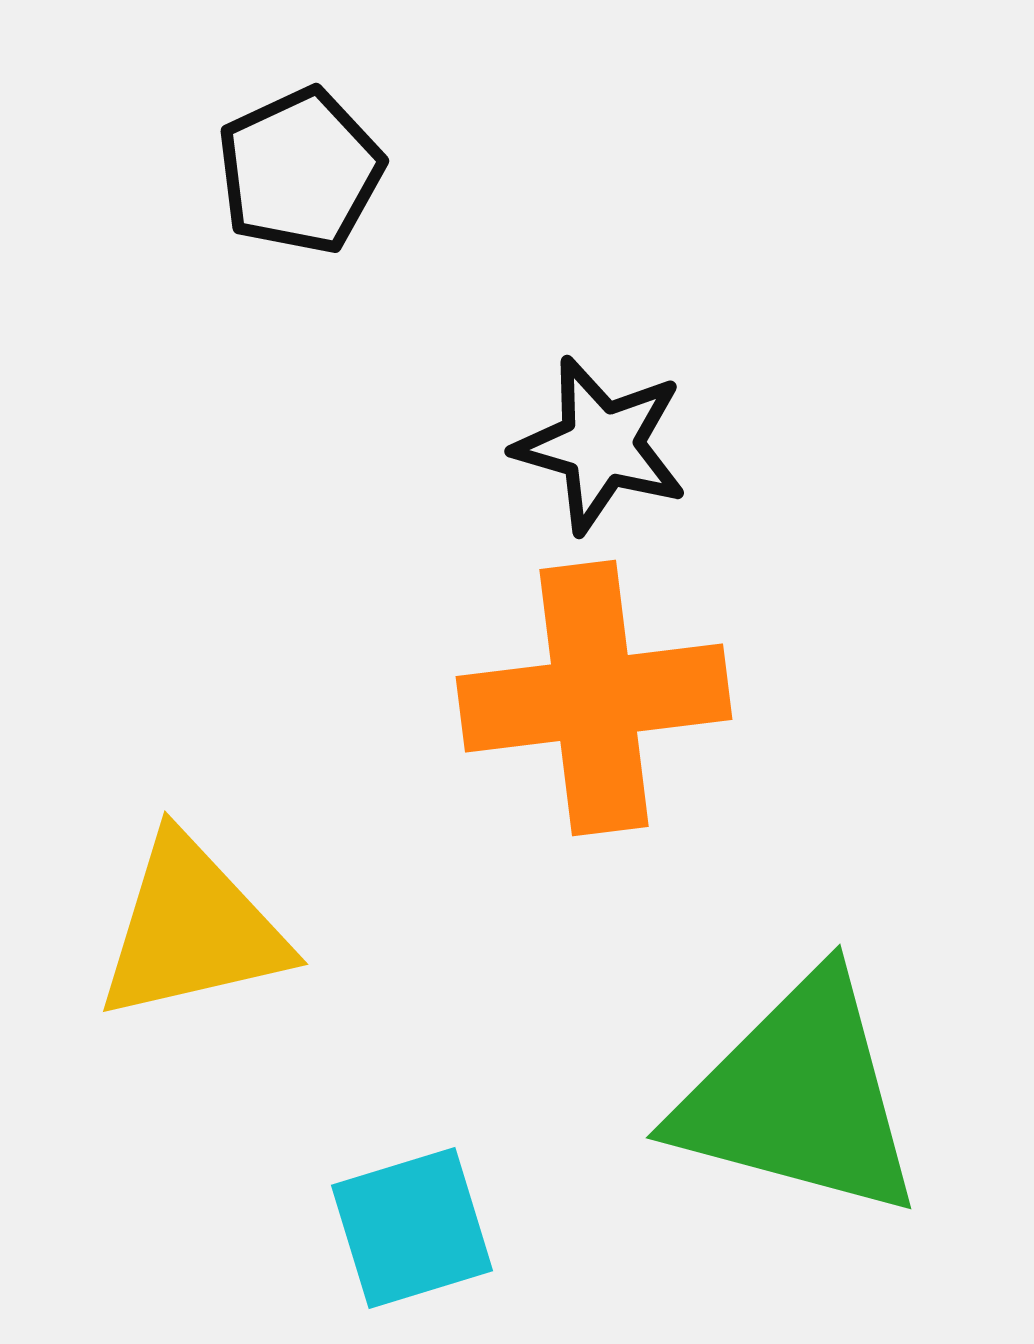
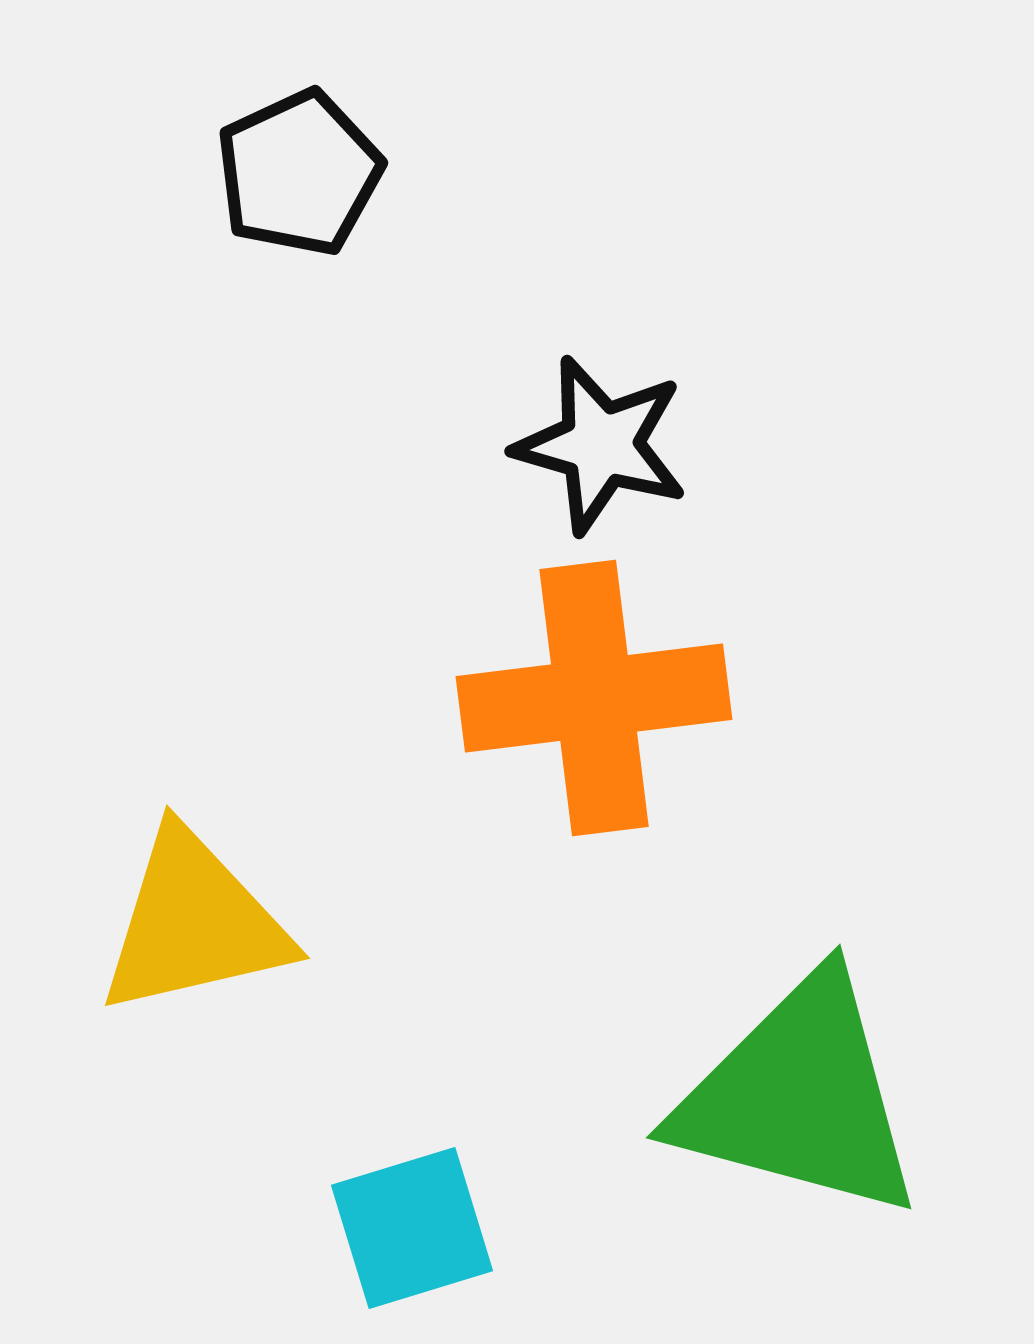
black pentagon: moved 1 px left, 2 px down
yellow triangle: moved 2 px right, 6 px up
